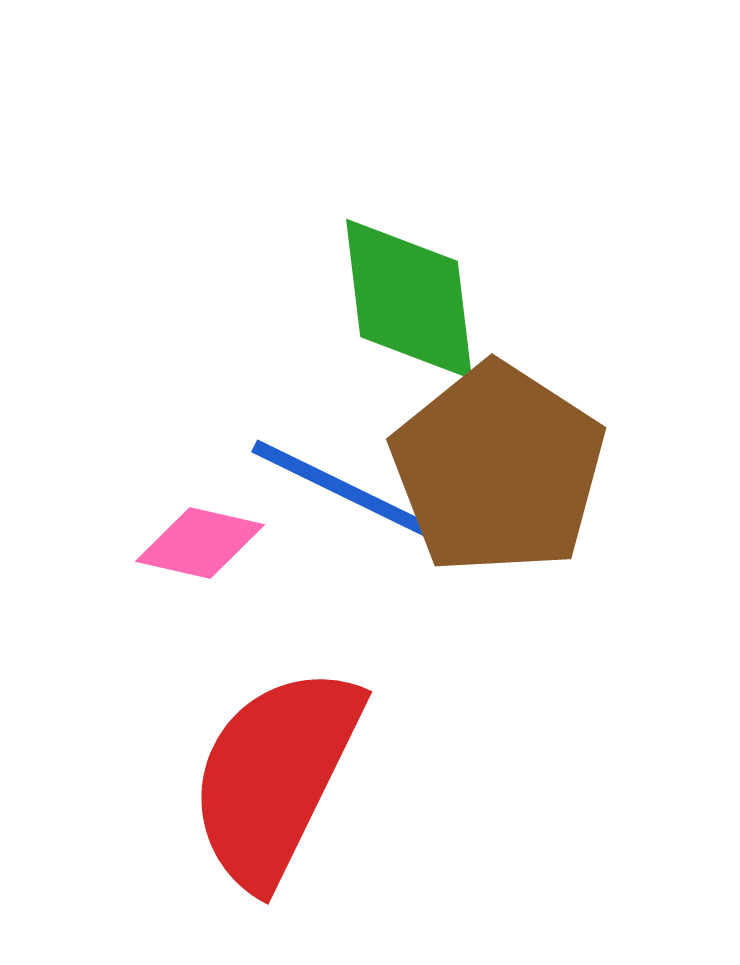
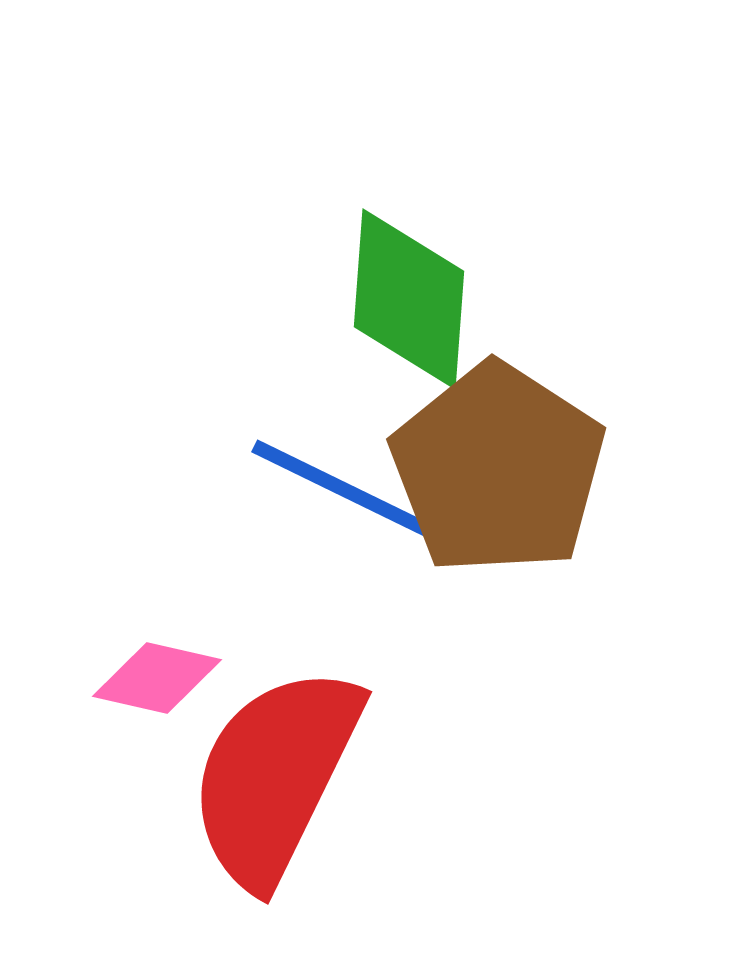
green diamond: rotated 11 degrees clockwise
pink diamond: moved 43 px left, 135 px down
